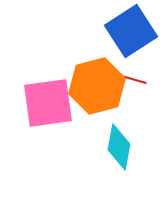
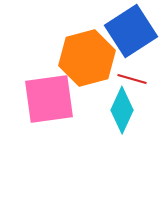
orange hexagon: moved 10 px left, 28 px up
pink square: moved 1 px right, 4 px up
cyan diamond: moved 3 px right, 37 px up; rotated 15 degrees clockwise
